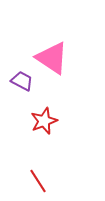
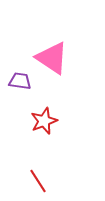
purple trapezoid: moved 2 px left; rotated 20 degrees counterclockwise
